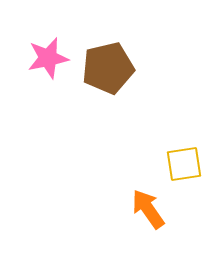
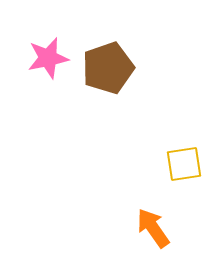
brown pentagon: rotated 6 degrees counterclockwise
orange arrow: moved 5 px right, 19 px down
